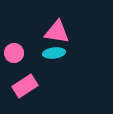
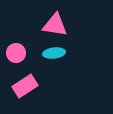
pink triangle: moved 2 px left, 7 px up
pink circle: moved 2 px right
